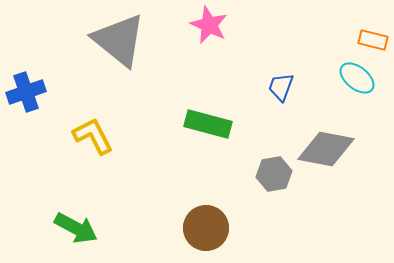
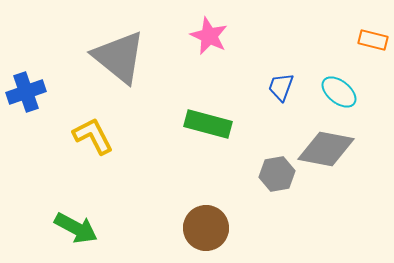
pink star: moved 11 px down
gray triangle: moved 17 px down
cyan ellipse: moved 18 px left, 14 px down
gray hexagon: moved 3 px right
